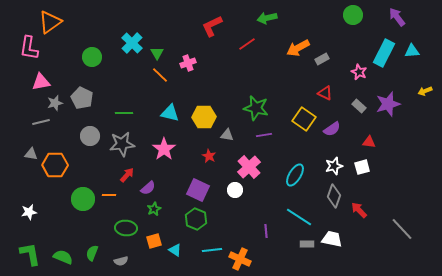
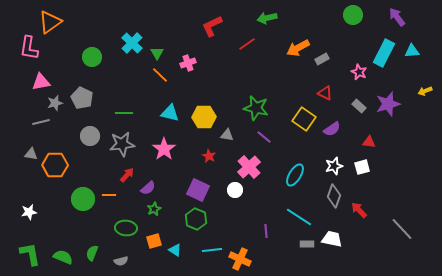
purple line at (264, 135): moved 2 px down; rotated 49 degrees clockwise
